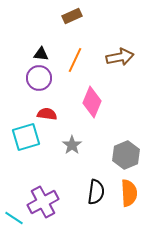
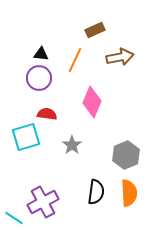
brown rectangle: moved 23 px right, 14 px down
